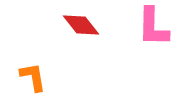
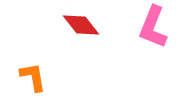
pink L-shape: rotated 21 degrees clockwise
